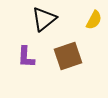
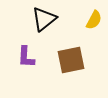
brown square: moved 3 px right, 4 px down; rotated 8 degrees clockwise
